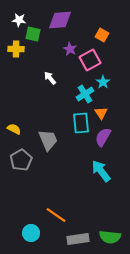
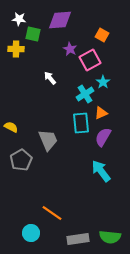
white star: moved 1 px up
orange triangle: rotated 40 degrees clockwise
yellow semicircle: moved 3 px left, 2 px up
orange line: moved 4 px left, 2 px up
